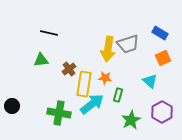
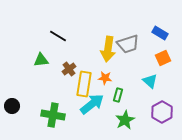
black line: moved 9 px right, 3 px down; rotated 18 degrees clockwise
green cross: moved 6 px left, 2 px down
green star: moved 6 px left
